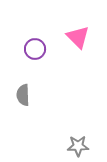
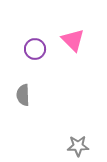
pink triangle: moved 5 px left, 3 px down
